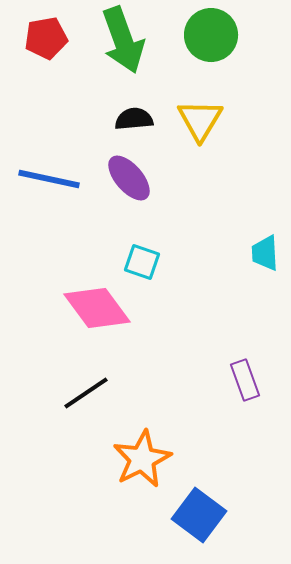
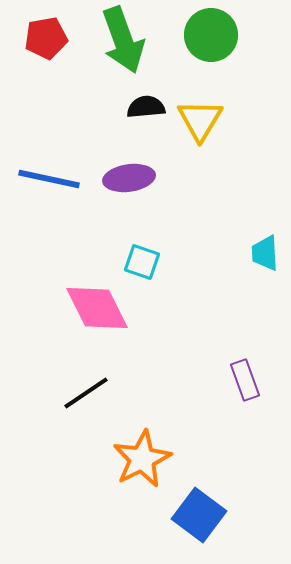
black semicircle: moved 12 px right, 12 px up
purple ellipse: rotated 57 degrees counterclockwise
pink diamond: rotated 10 degrees clockwise
